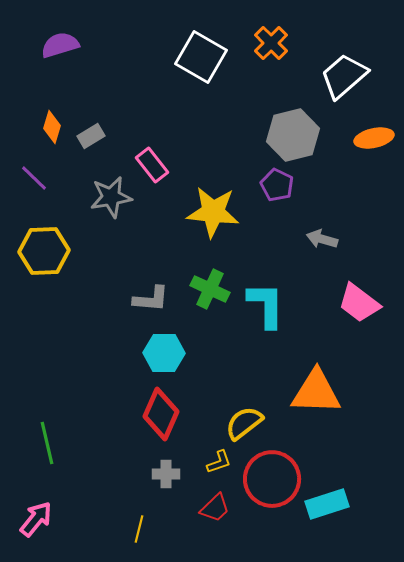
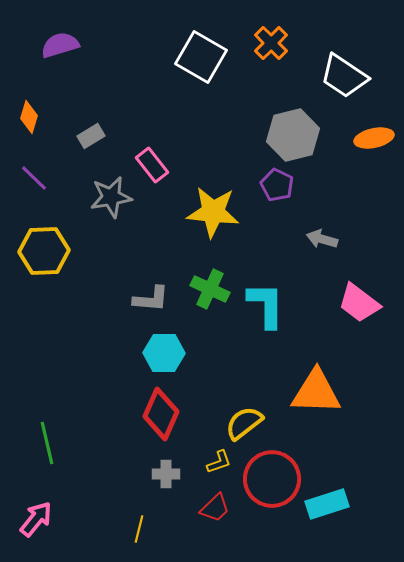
white trapezoid: rotated 105 degrees counterclockwise
orange diamond: moved 23 px left, 10 px up
